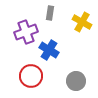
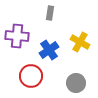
yellow cross: moved 2 px left, 20 px down
purple cross: moved 9 px left, 4 px down; rotated 25 degrees clockwise
blue cross: rotated 24 degrees clockwise
gray circle: moved 2 px down
